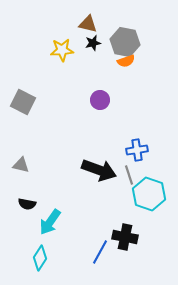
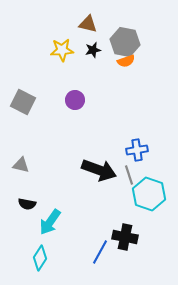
black star: moved 7 px down
purple circle: moved 25 px left
